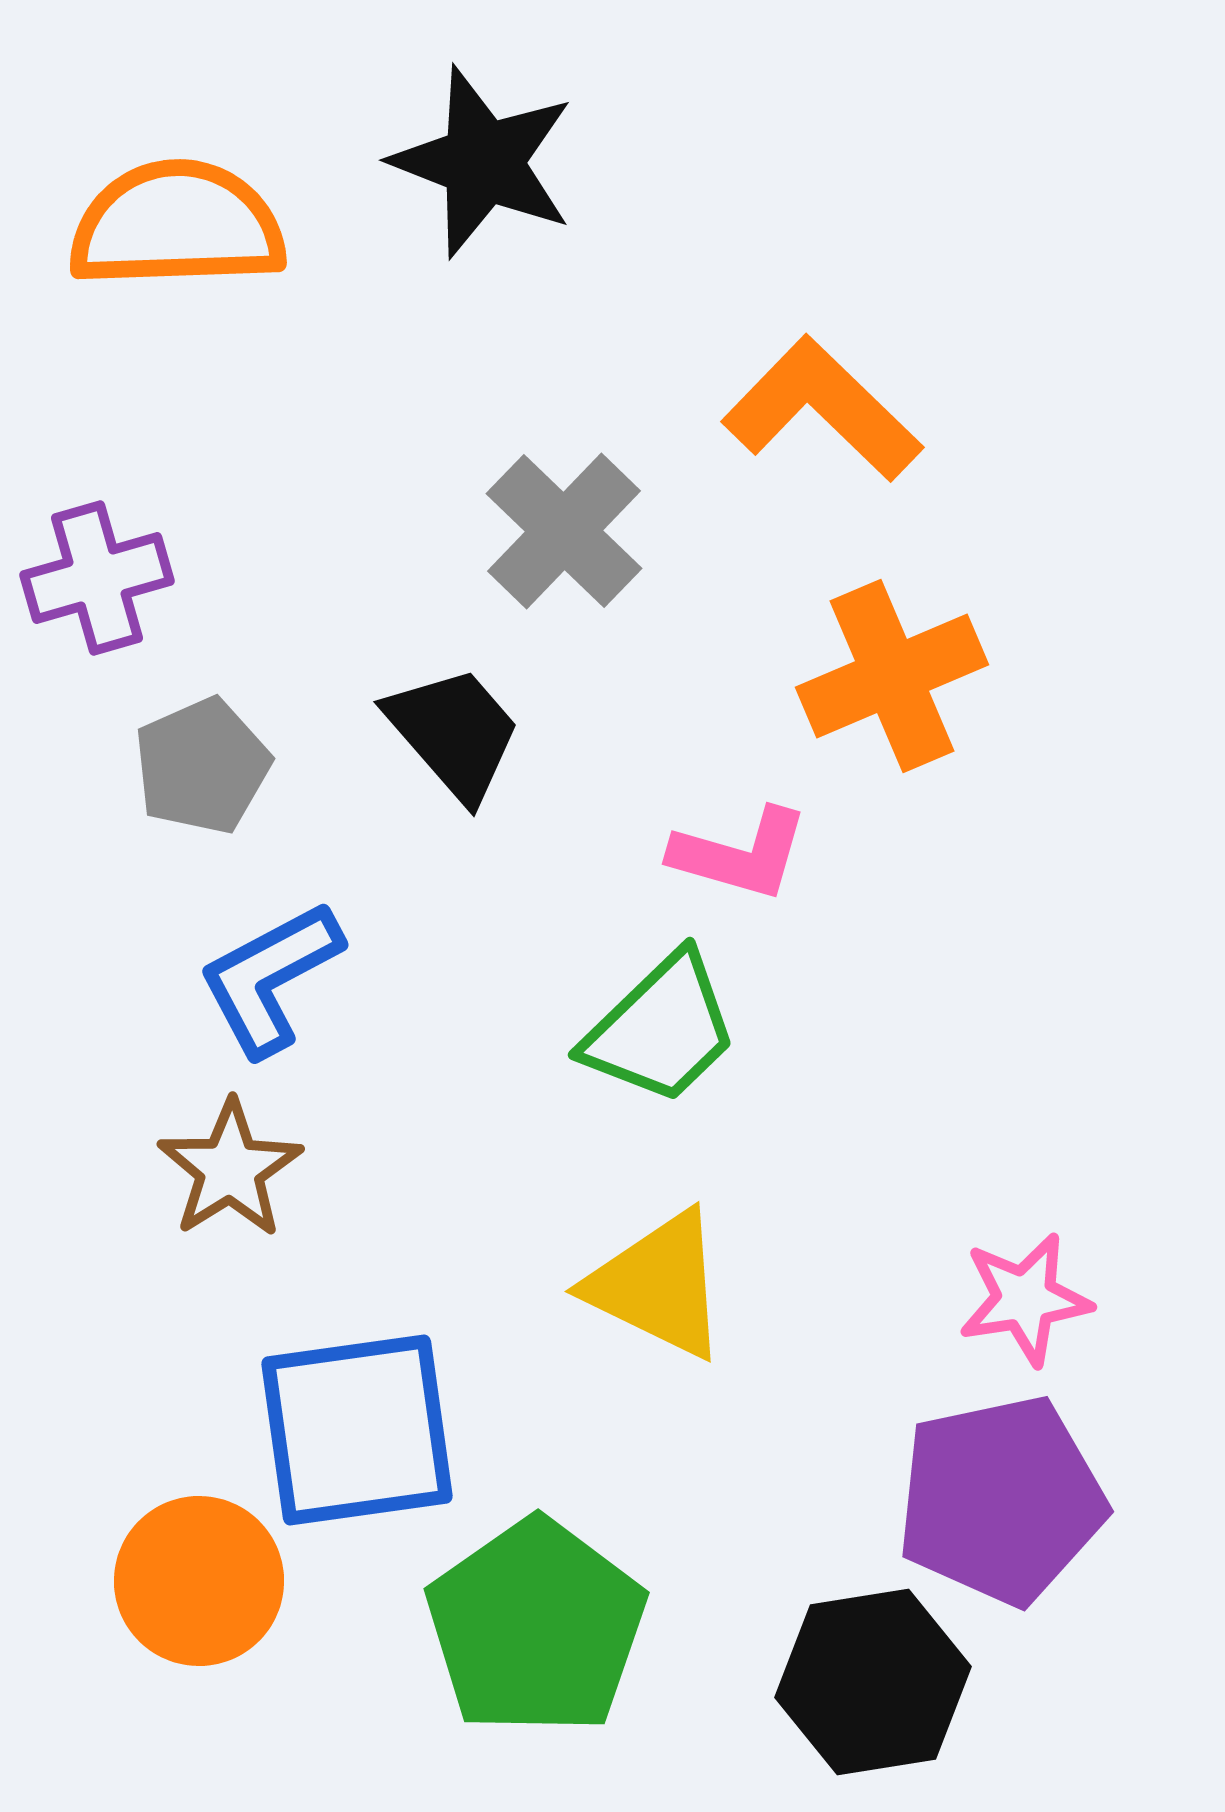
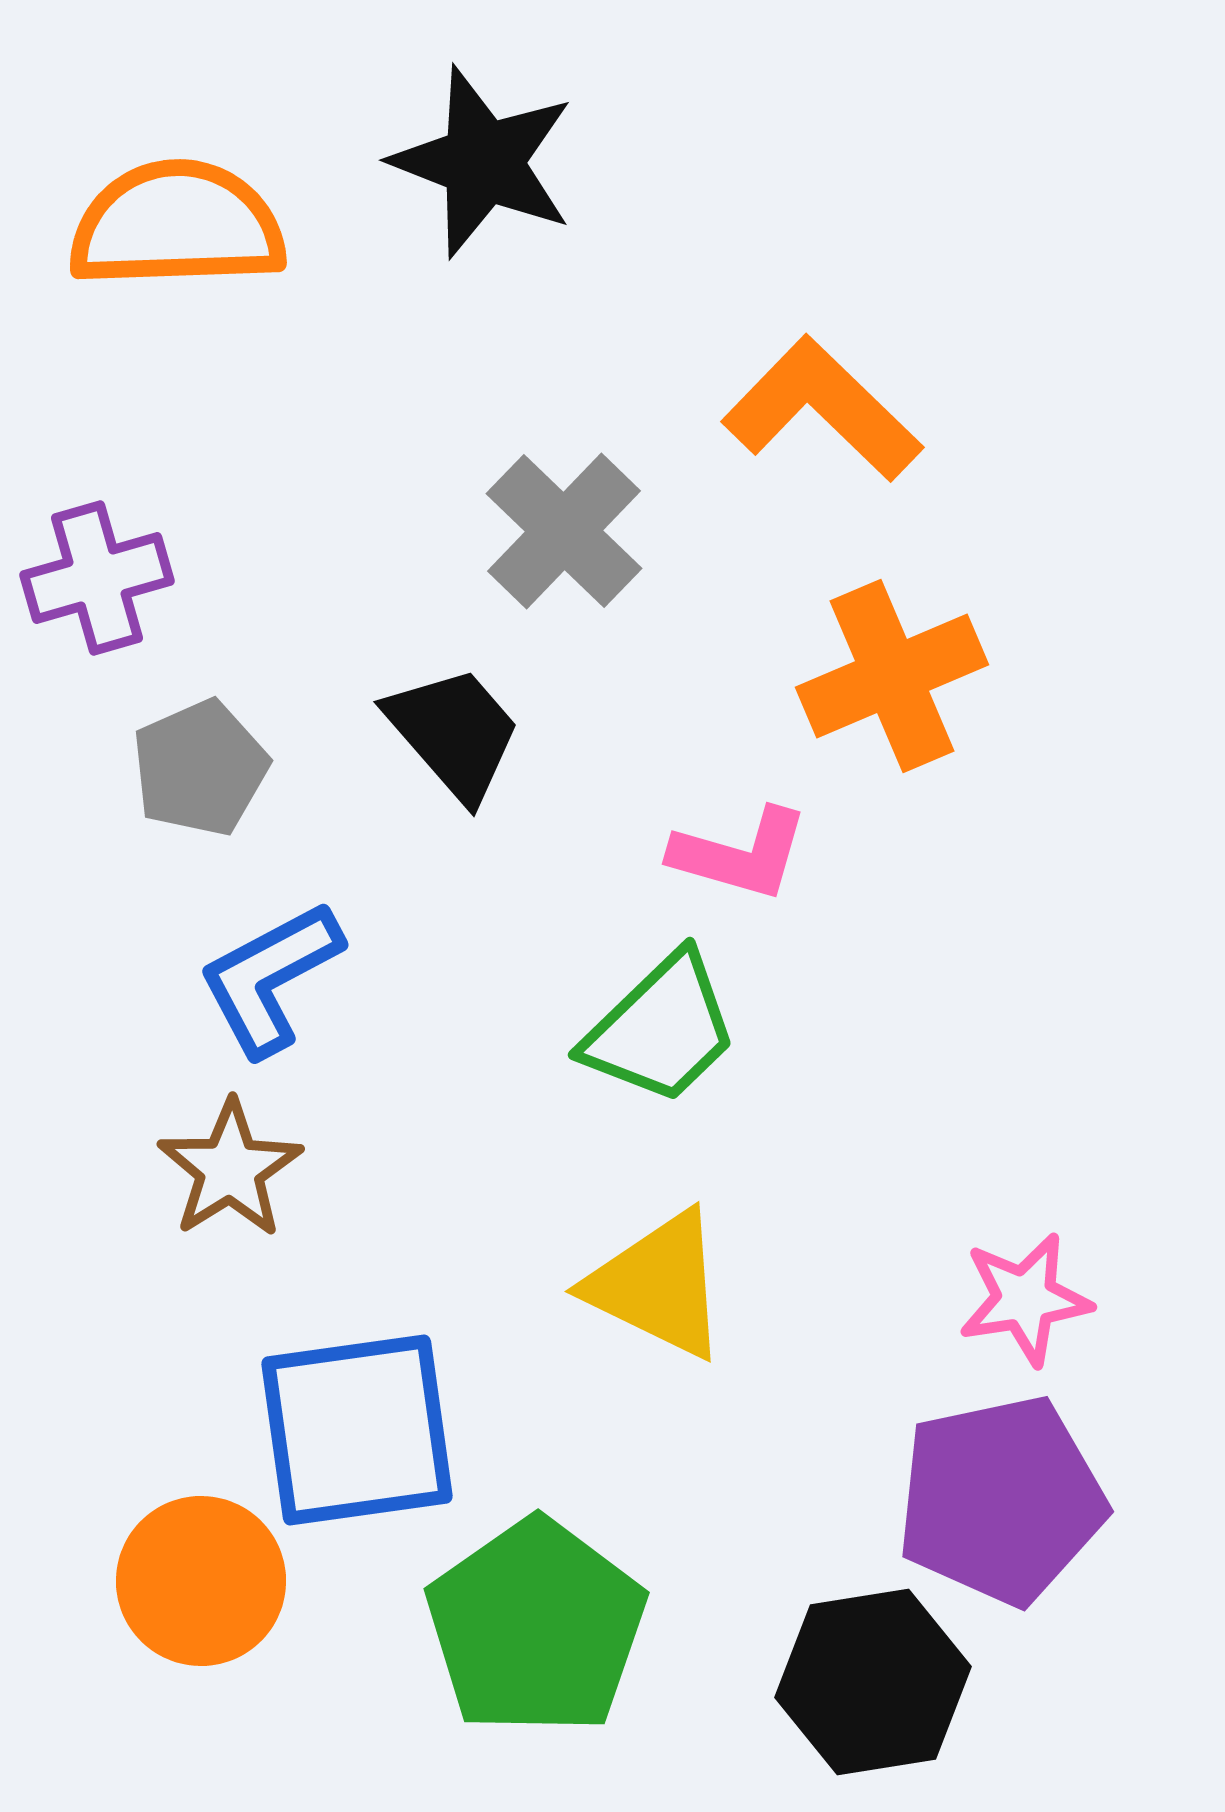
gray pentagon: moved 2 px left, 2 px down
orange circle: moved 2 px right
